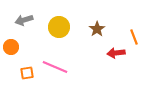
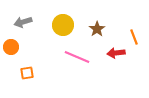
gray arrow: moved 1 px left, 2 px down
yellow circle: moved 4 px right, 2 px up
pink line: moved 22 px right, 10 px up
